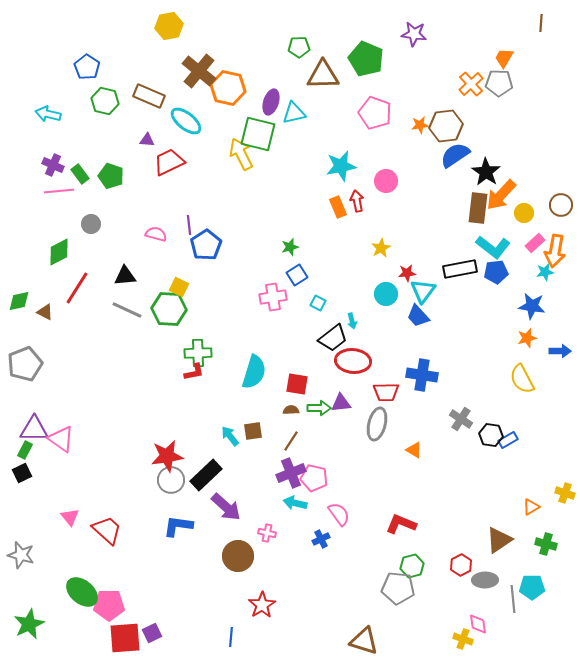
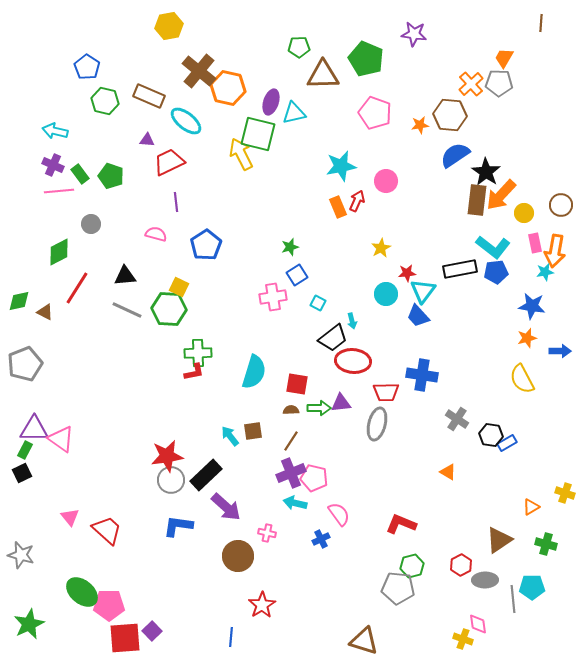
cyan arrow at (48, 114): moved 7 px right, 17 px down
brown hexagon at (446, 126): moved 4 px right, 11 px up; rotated 12 degrees clockwise
red arrow at (357, 201): rotated 35 degrees clockwise
brown rectangle at (478, 208): moved 1 px left, 8 px up
purple line at (189, 225): moved 13 px left, 23 px up
pink rectangle at (535, 243): rotated 60 degrees counterclockwise
gray cross at (461, 419): moved 4 px left
blue rectangle at (508, 440): moved 1 px left, 3 px down
orange triangle at (414, 450): moved 34 px right, 22 px down
purple square at (152, 633): moved 2 px up; rotated 18 degrees counterclockwise
